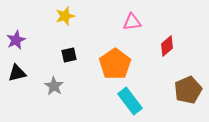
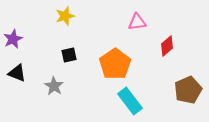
pink triangle: moved 5 px right
purple star: moved 3 px left, 1 px up
black triangle: rotated 36 degrees clockwise
